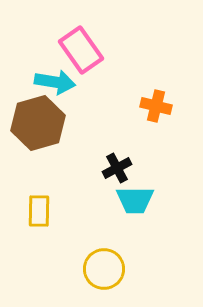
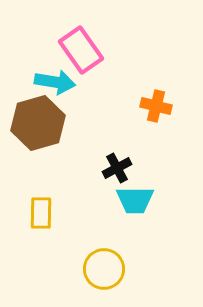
yellow rectangle: moved 2 px right, 2 px down
